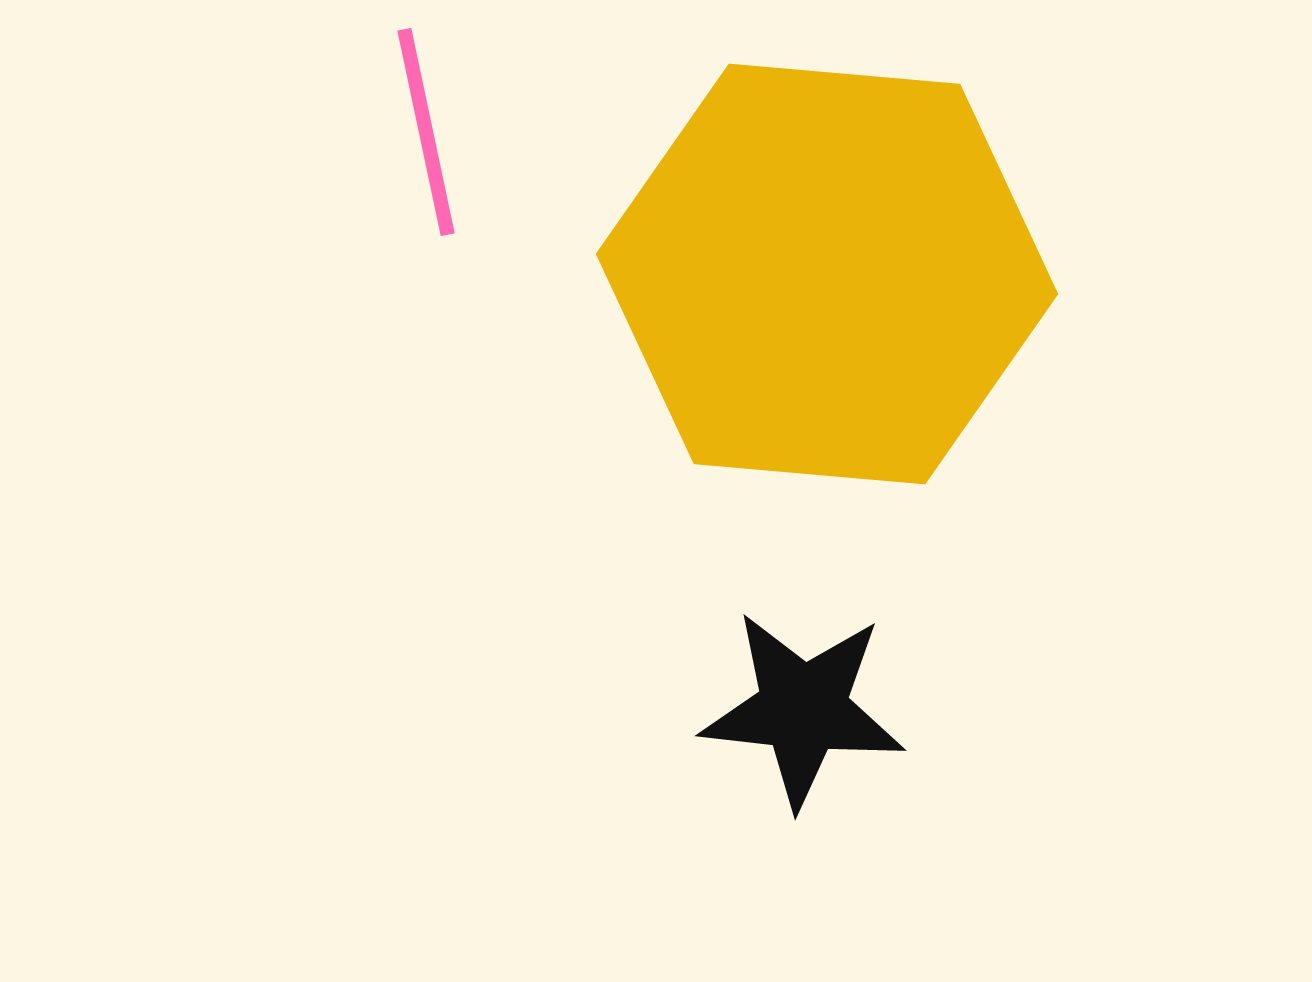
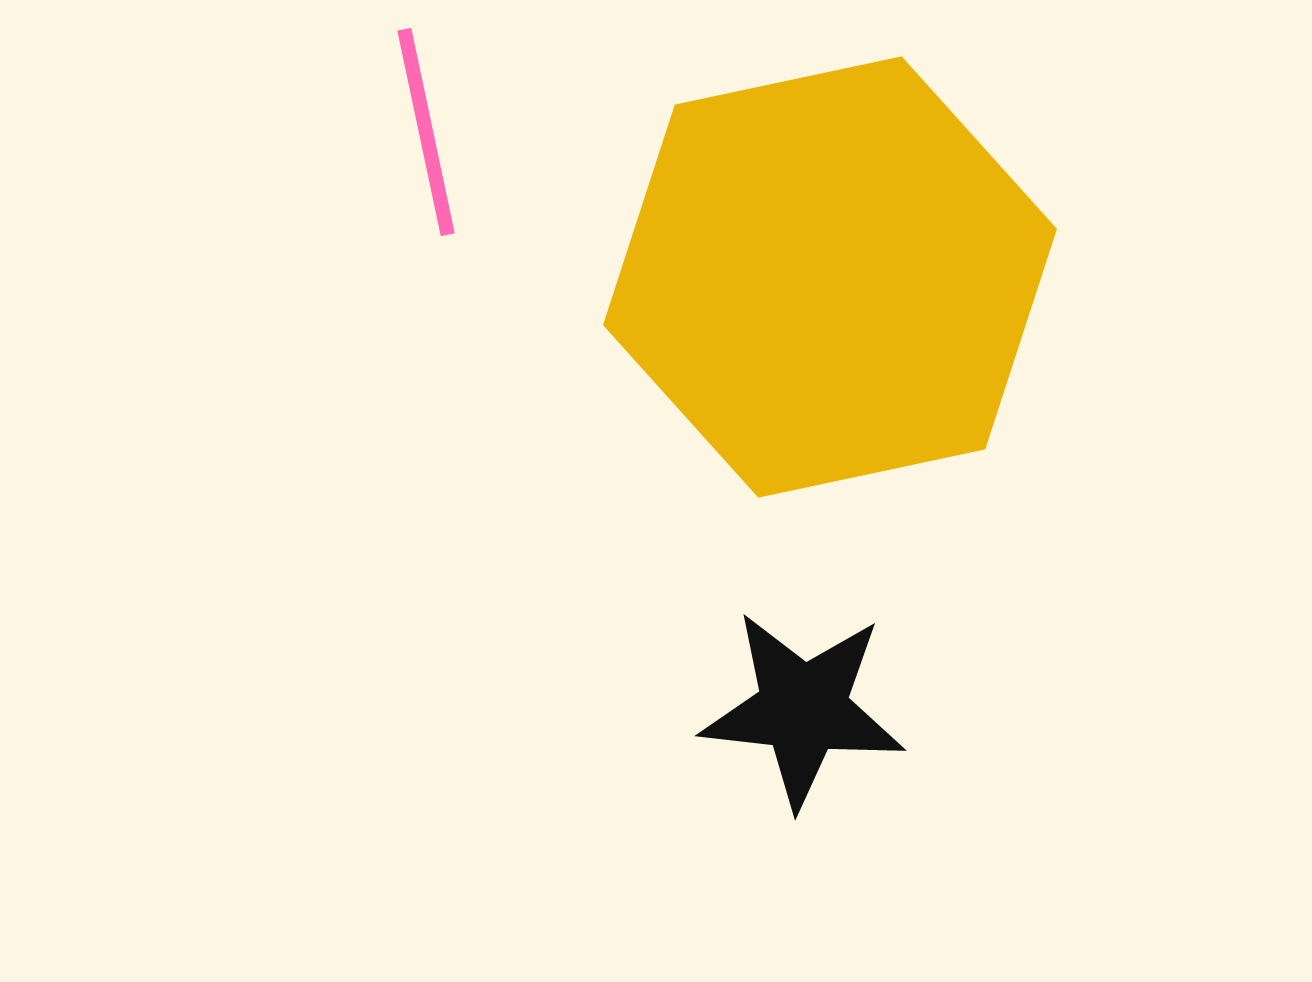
yellow hexagon: moved 3 px right, 3 px down; rotated 17 degrees counterclockwise
